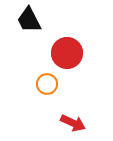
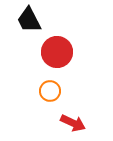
red circle: moved 10 px left, 1 px up
orange circle: moved 3 px right, 7 px down
